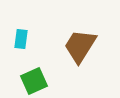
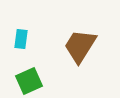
green square: moved 5 px left
